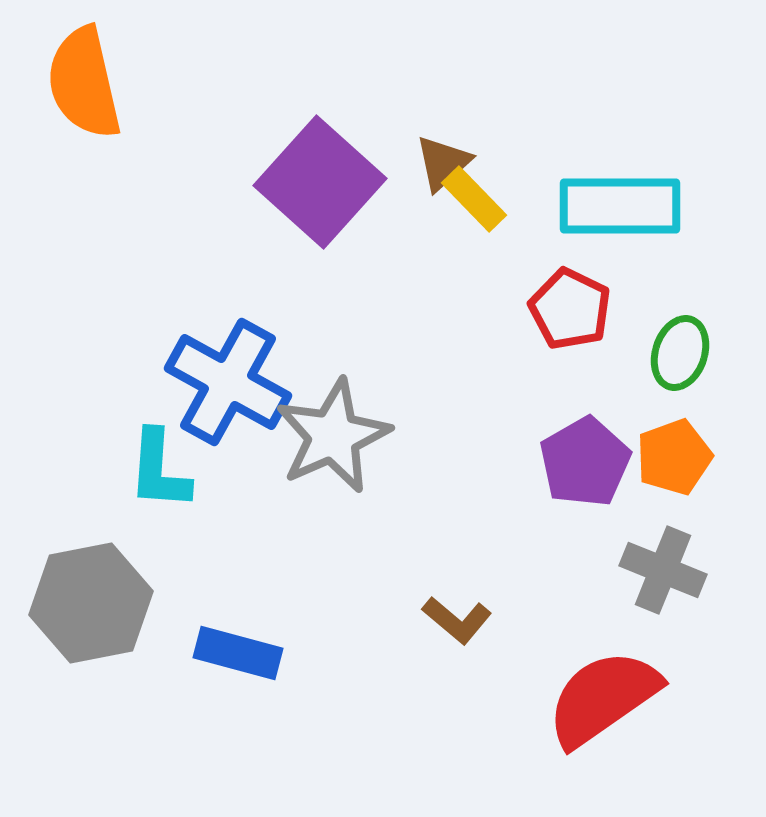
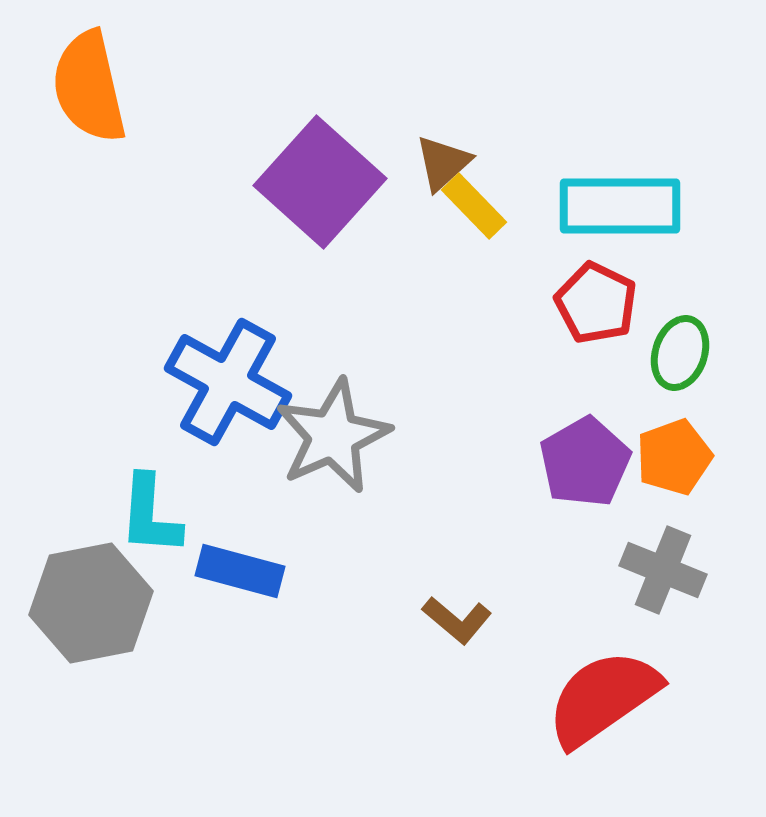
orange semicircle: moved 5 px right, 4 px down
yellow rectangle: moved 7 px down
red pentagon: moved 26 px right, 6 px up
cyan L-shape: moved 9 px left, 45 px down
blue rectangle: moved 2 px right, 82 px up
